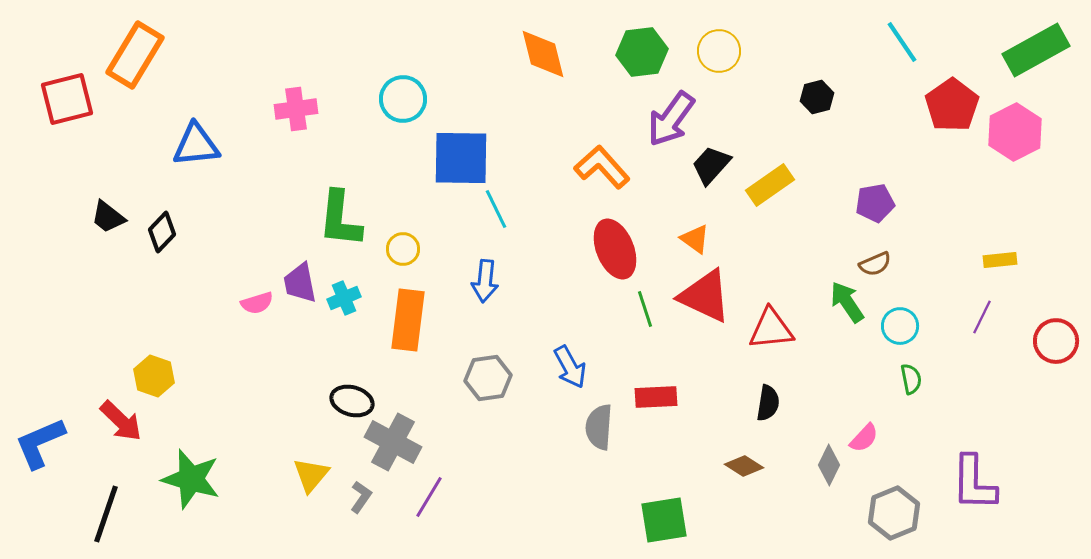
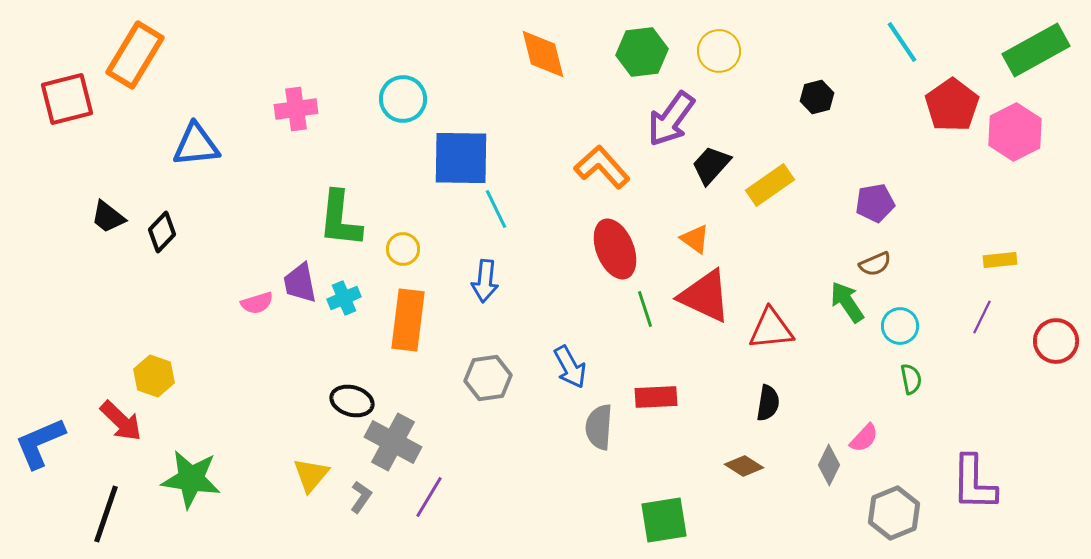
green star at (191, 479): rotated 8 degrees counterclockwise
